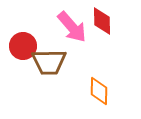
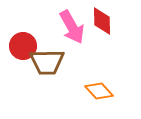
pink arrow: rotated 12 degrees clockwise
brown trapezoid: moved 2 px left
orange diamond: rotated 44 degrees counterclockwise
